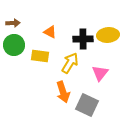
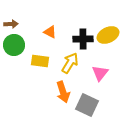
brown arrow: moved 2 px left, 1 px down
yellow ellipse: rotated 20 degrees counterclockwise
yellow rectangle: moved 5 px down
